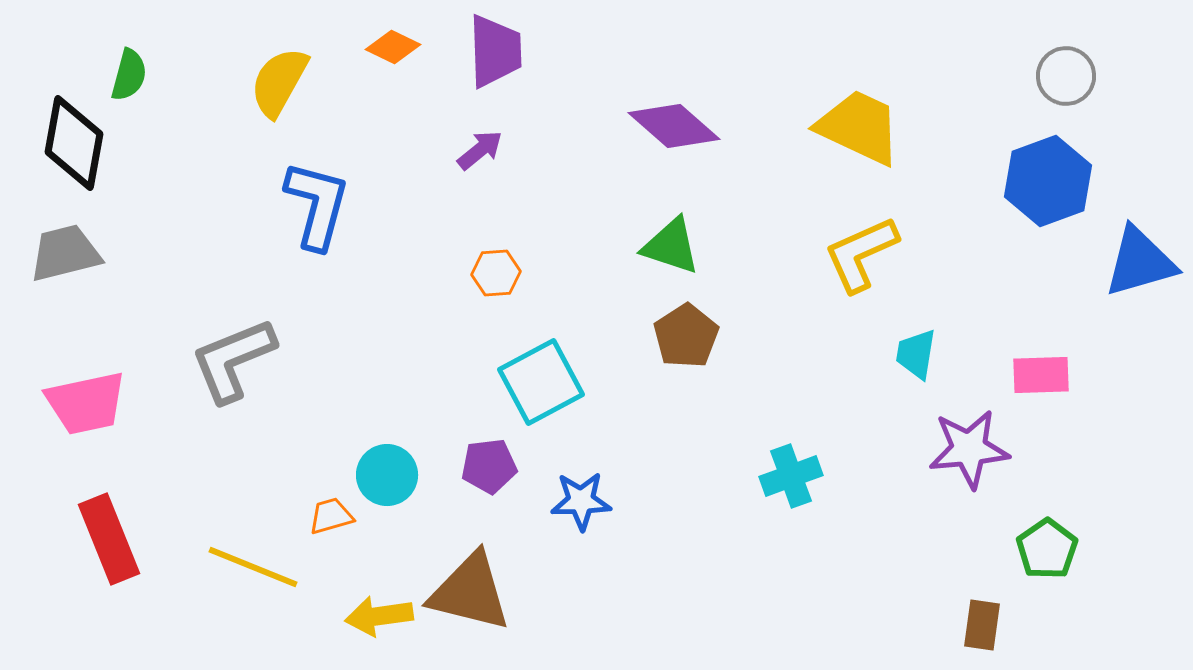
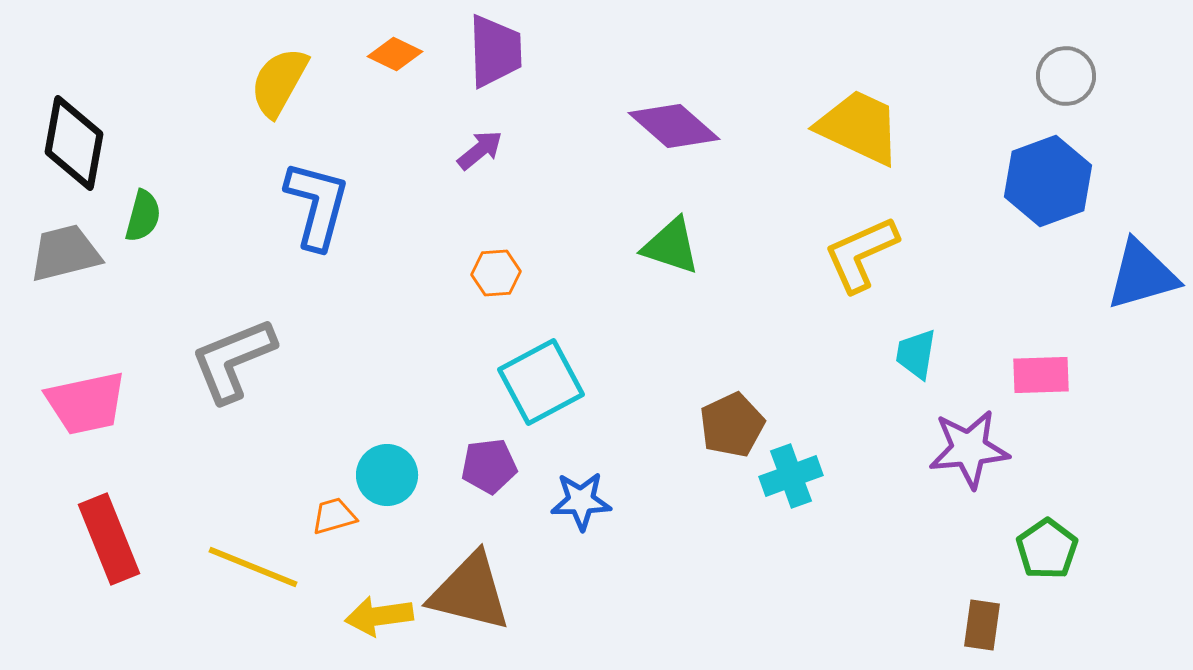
orange diamond: moved 2 px right, 7 px down
green semicircle: moved 14 px right, 141 px down
blue triangle: moved 2 px right, 13 px down
brown pentagon: moved 46 px right, 89 px down; rotated 8 degrees clockwise
orange trapezoid: moved 3 px right
